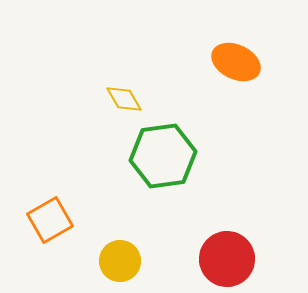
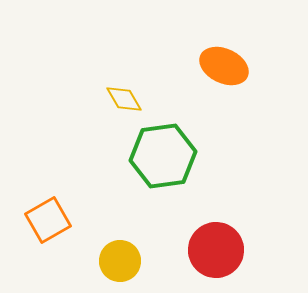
orange ellipse: moved 12 px left, 4 px down
orange square: moved 2 px left
red circle: moved 11 px left, 9 px up
